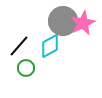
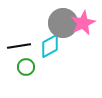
gray circle: moved 2 px down
black line: rotated 40 degrees clockwise
green circle: moved 1 px up
